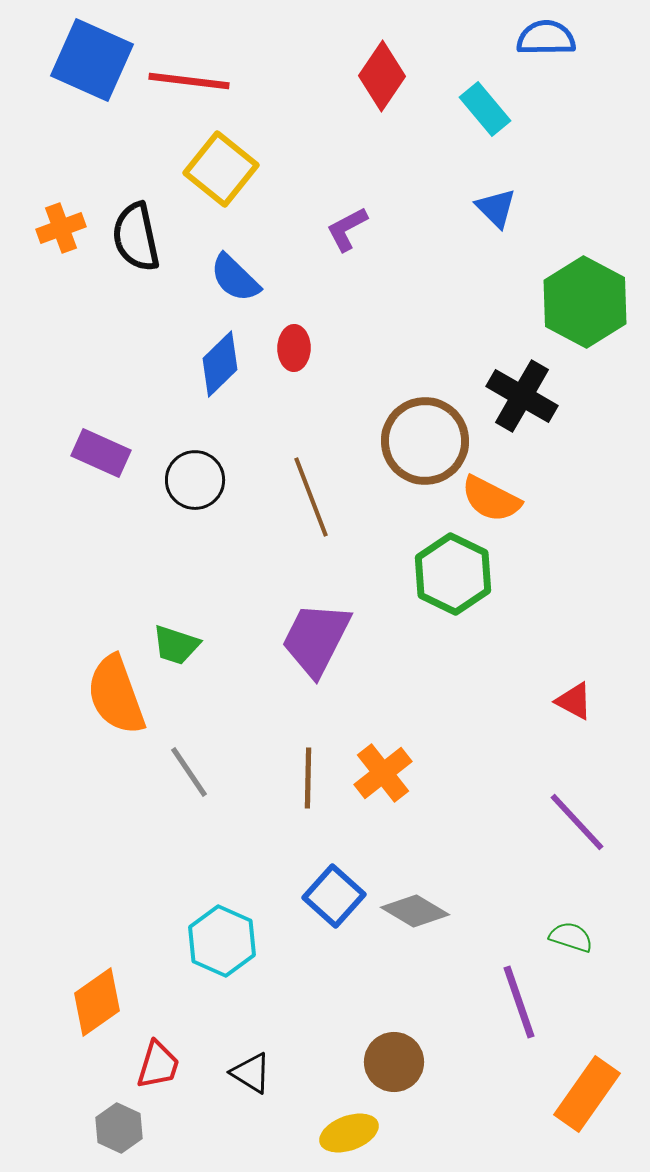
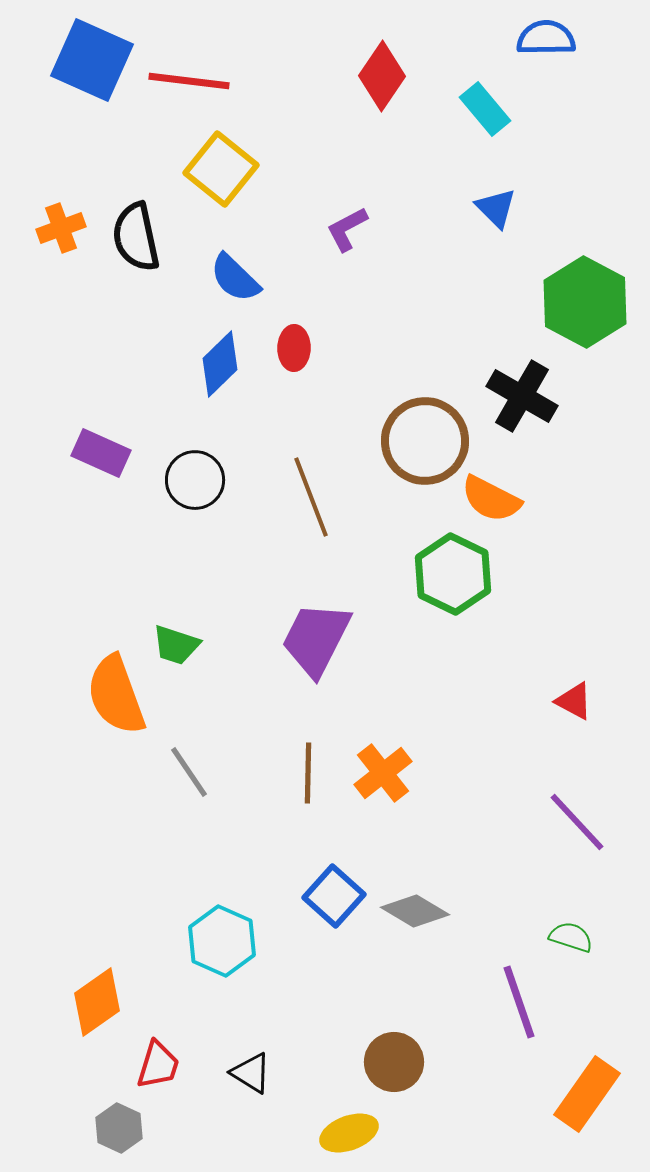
brown line at (308, 778): moved 5 px up
